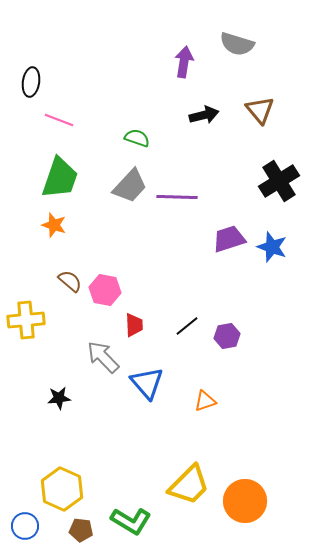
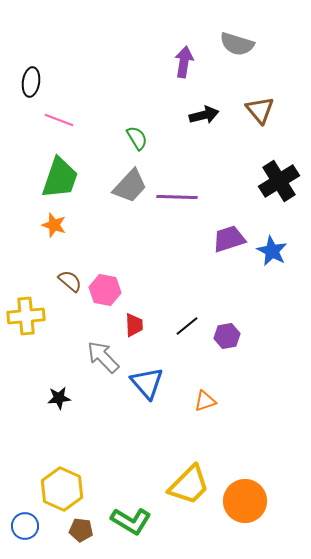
green semicircle: rotated 40 degrees clockwise
blue star: moved 4 px down; rotated 8 degrees clockwise
yellow cross: moved 4 px up
